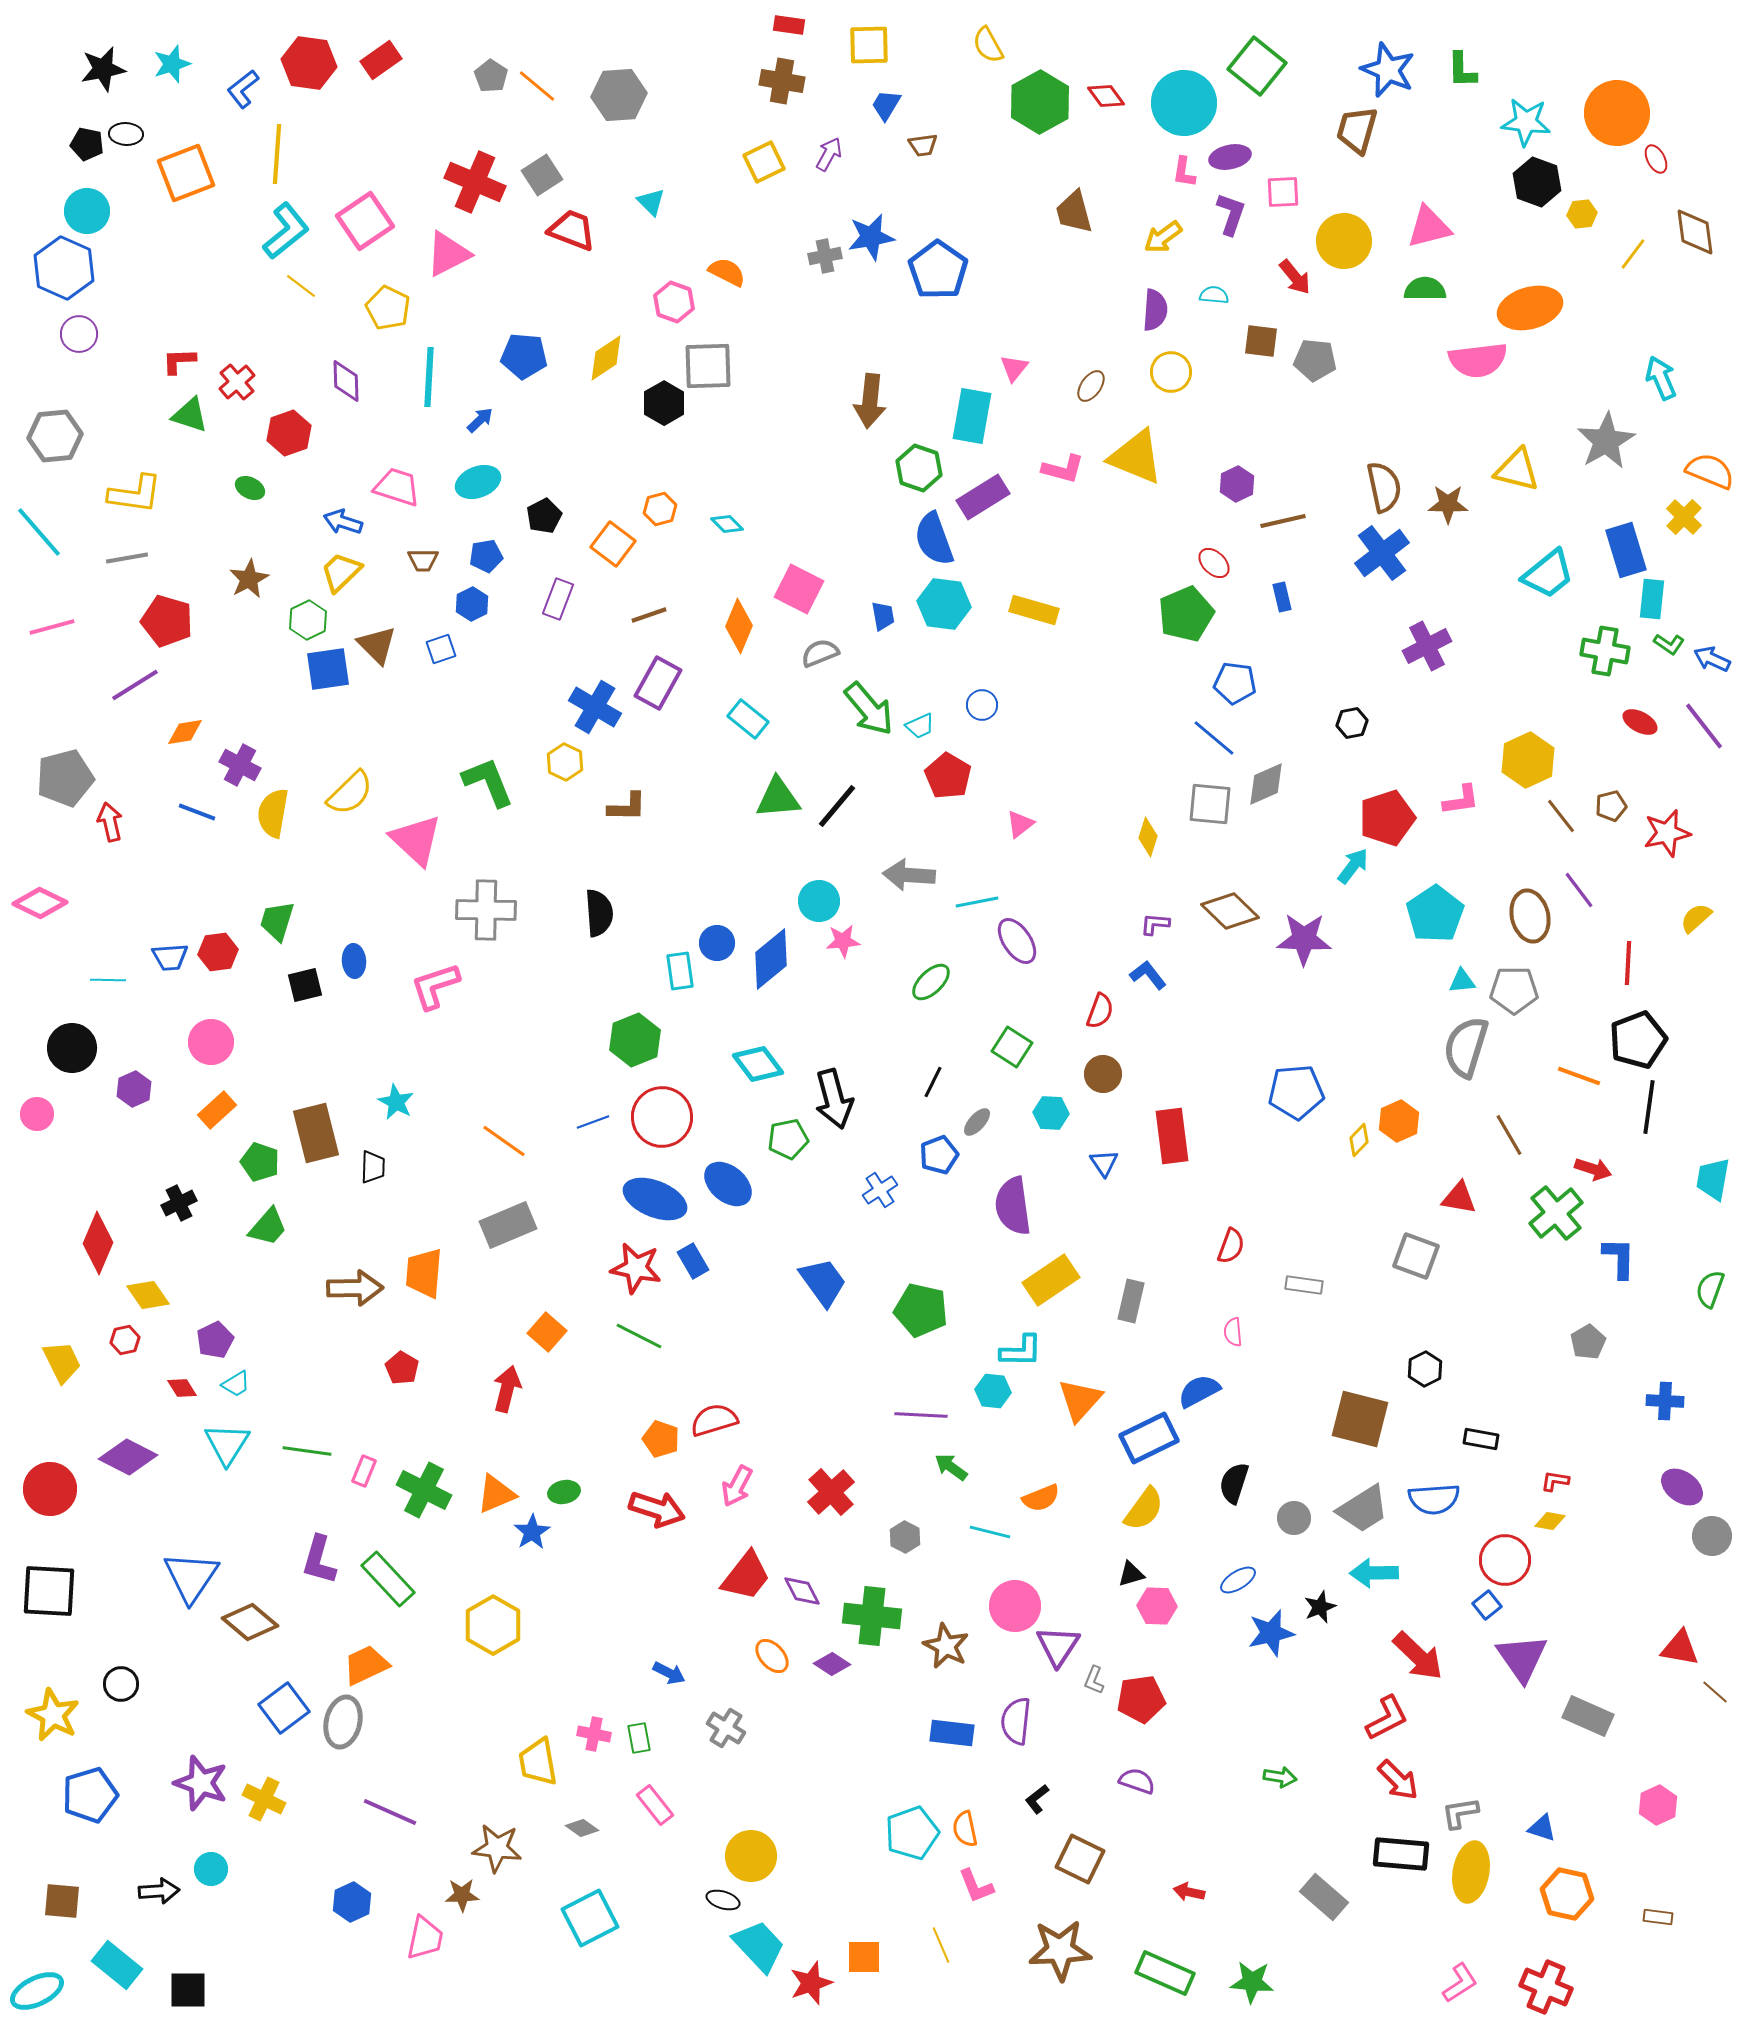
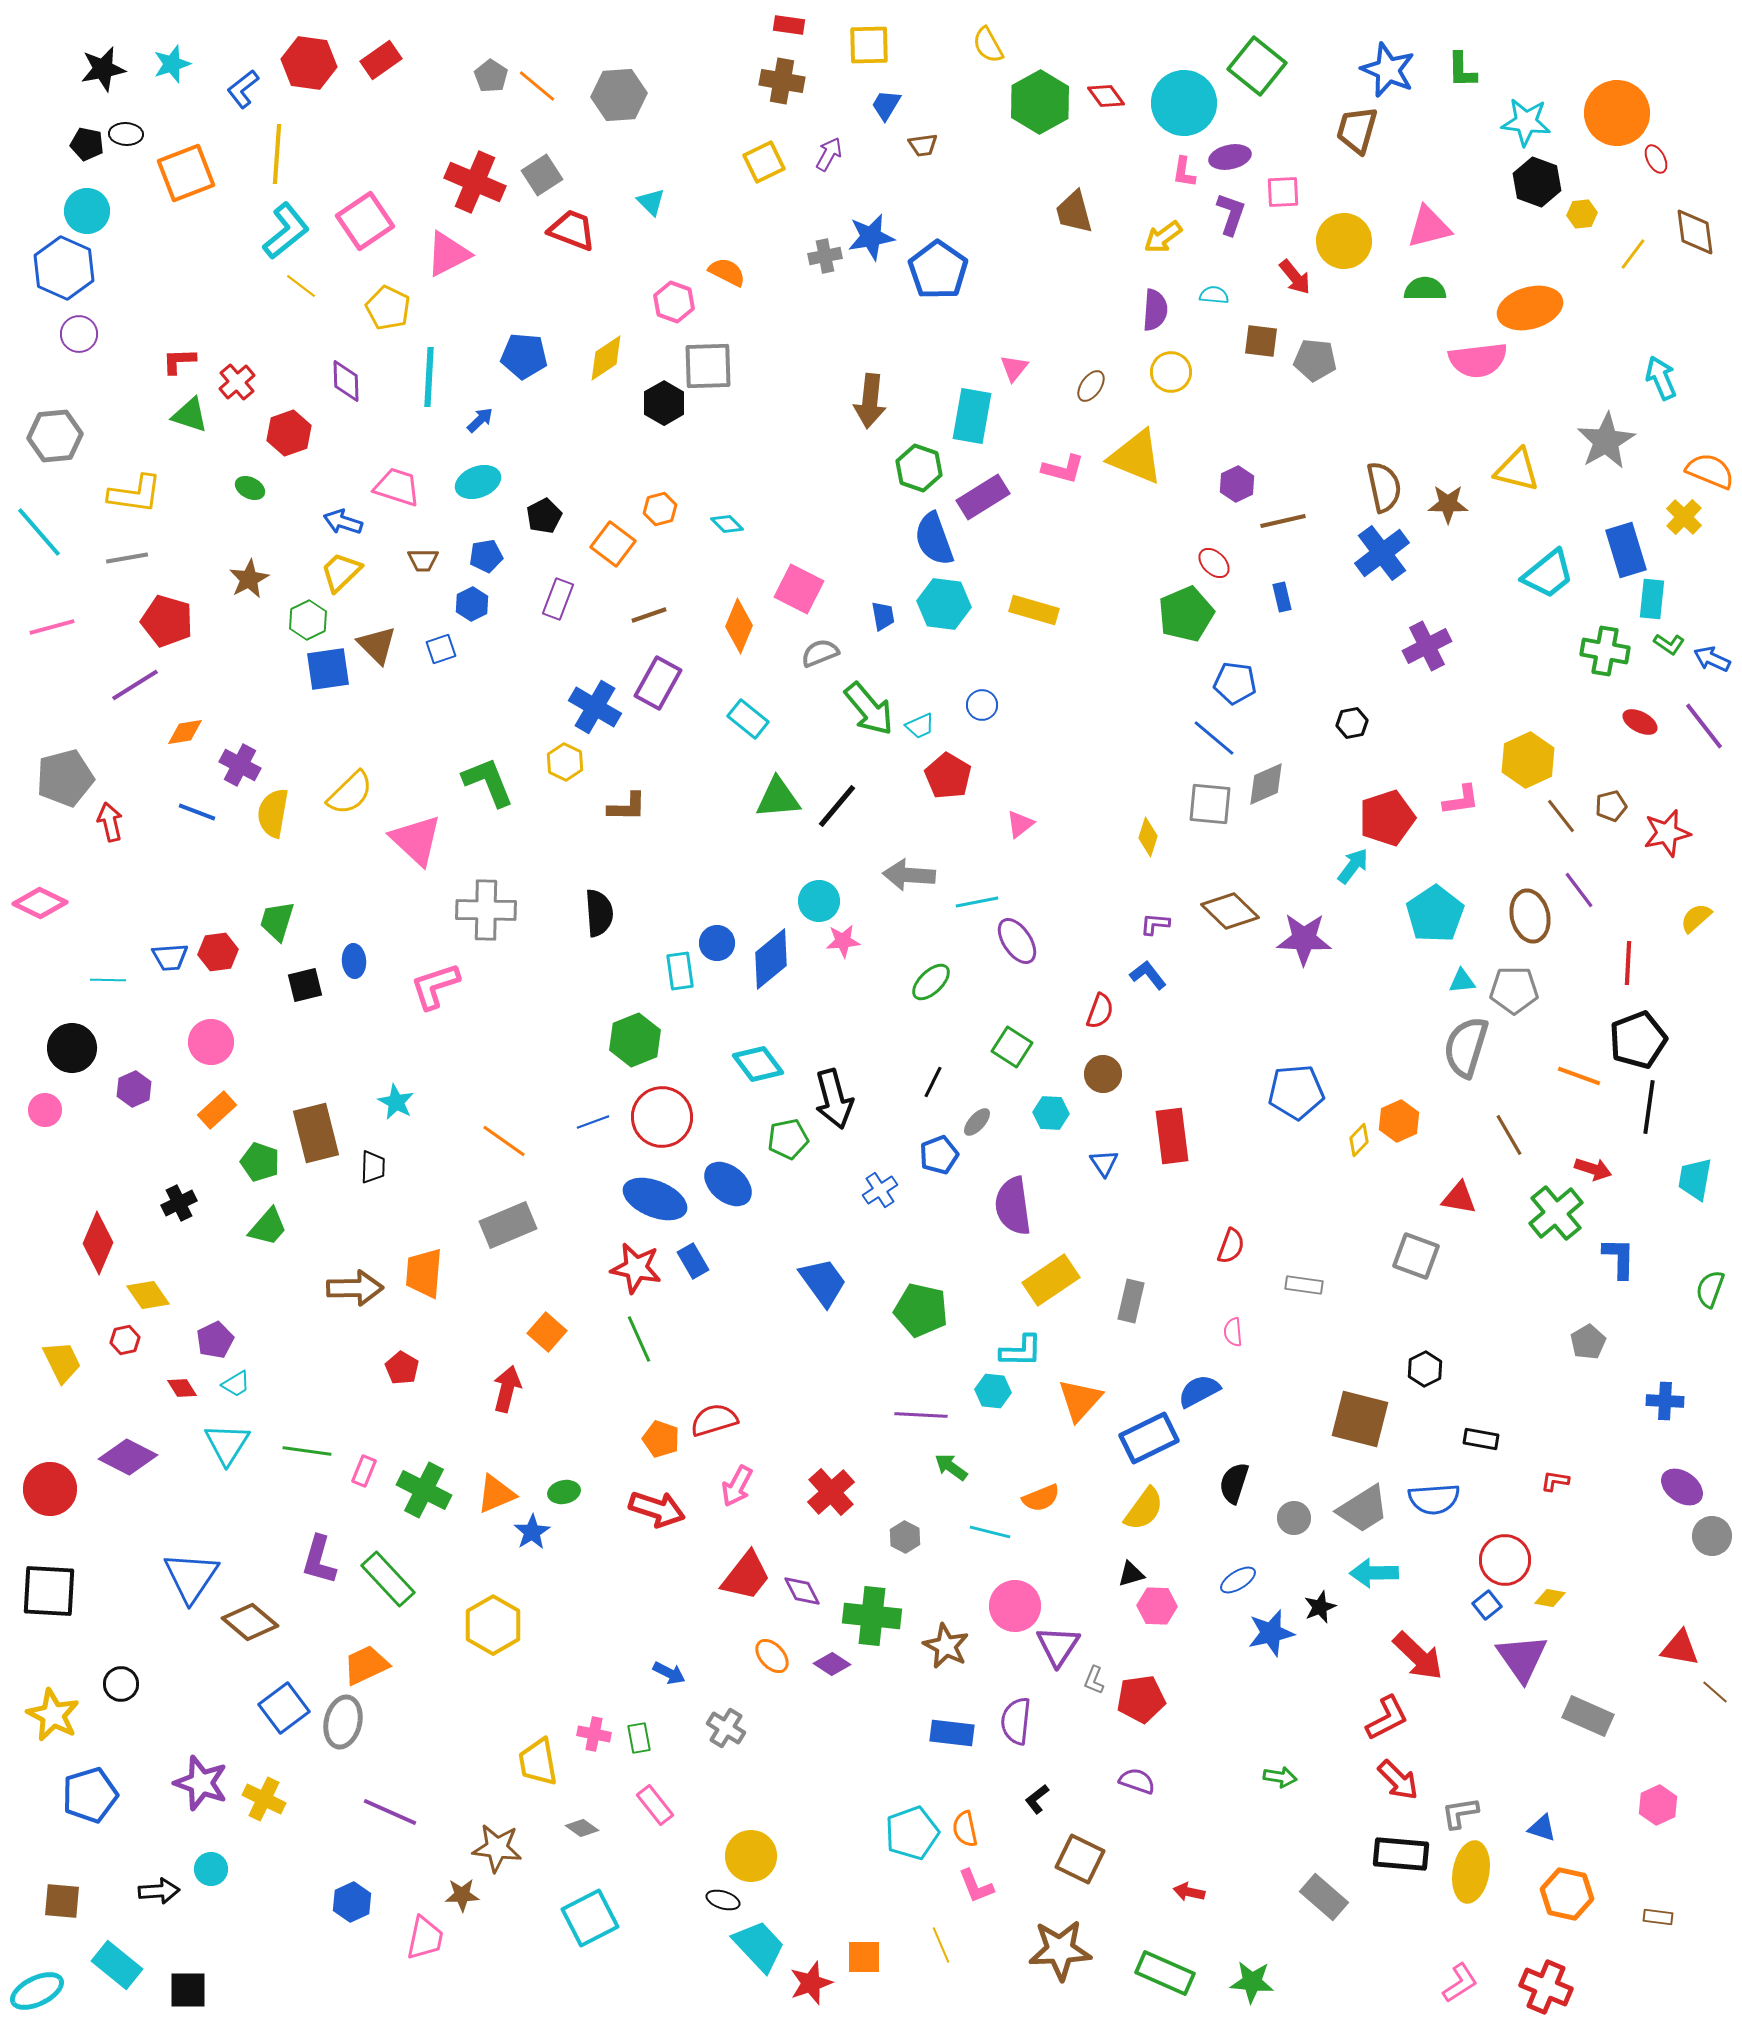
pink circle at (37, 1114): moved 8 px right, 4 px up
cyan trapezoid at (1713, 1179): moved 18 px left
green line at (639, 1336): moved 3 px down; rotated 39 degrees clockwise
yellow diamond at (1550, 1521): moved 77 px down
